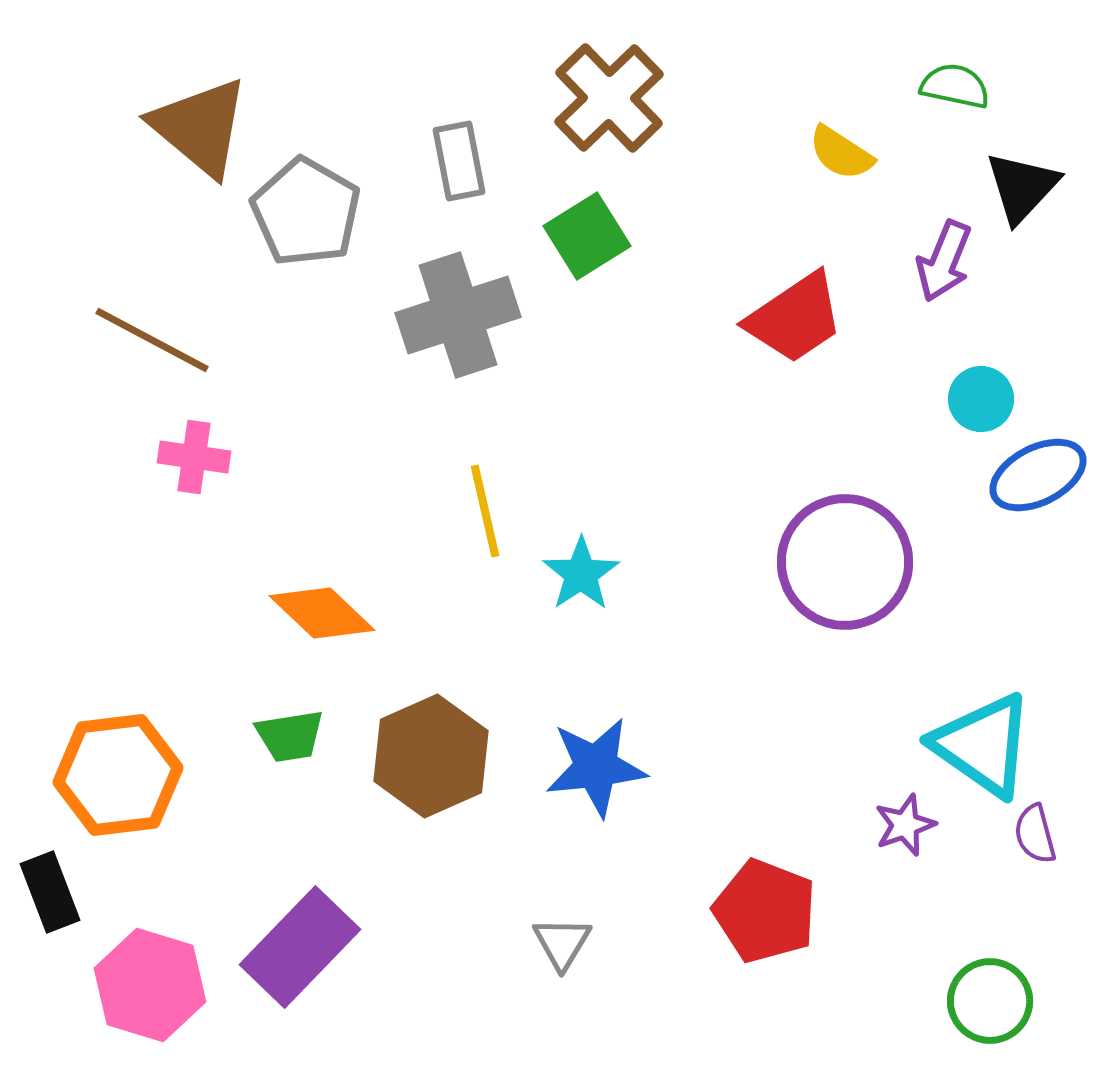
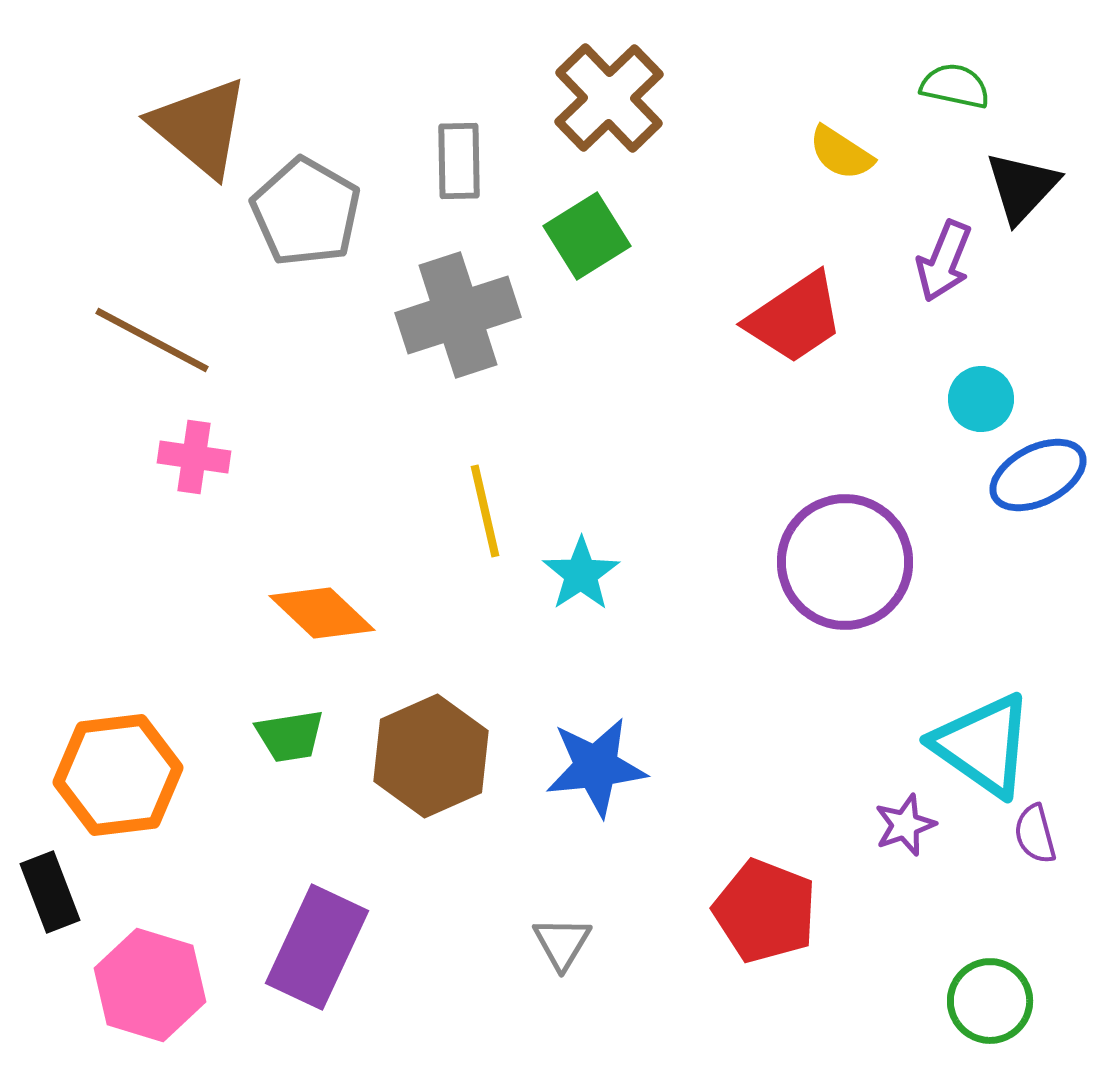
gray rectangle: rotated 10 degrees clockwise
purple rectangle: moved 17 px right; rotated 19 degrees counterclockwise
